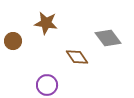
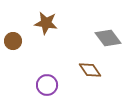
brown diamond: moved 13 px right, 13 px down
